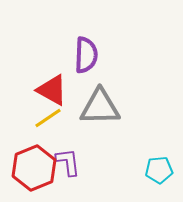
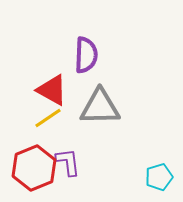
cyan pentagon: moved 7 px down; rotated 12 degrees counterclockwise
